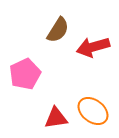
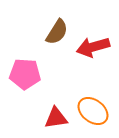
brown semicircle: moved 1 px left, 2 px down
pink pentagon: rotated 28 degrees clockwise
